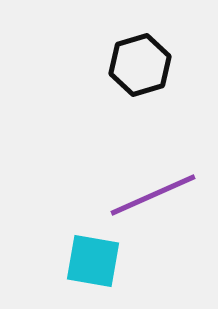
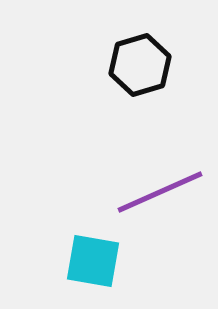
purple line: moved 7 px right, 3 px up
